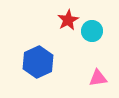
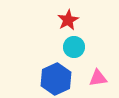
cyan circle: moved 18 px left, 16 px down
blue hexagon: moved 18 px right, 17 px down
